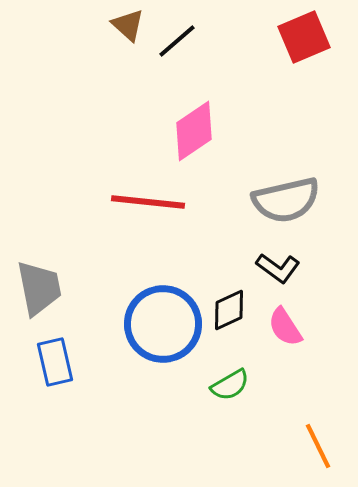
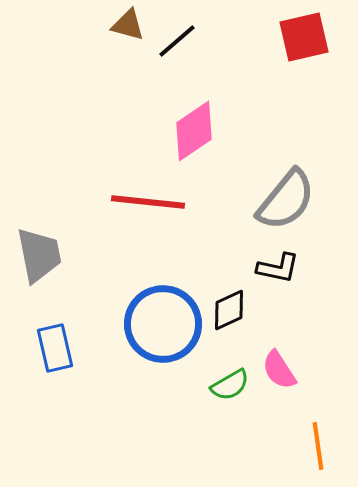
brown triangle: rotated 27 degrees counterclockwise
red square: rotated 10 degrees clockwise
gray semicircle: rotated 38 degrees counterclockwise
black L-shape: rotated 24 degrees counterclockwise
gray trapezoid: moved 33 px up
pink semicircle: moved 6 px left, 43 px down
blue rectangle: moved 14 px up
orange line: rotated 18 degrees clockwise
